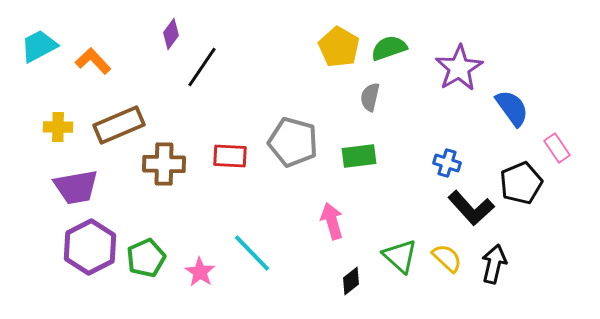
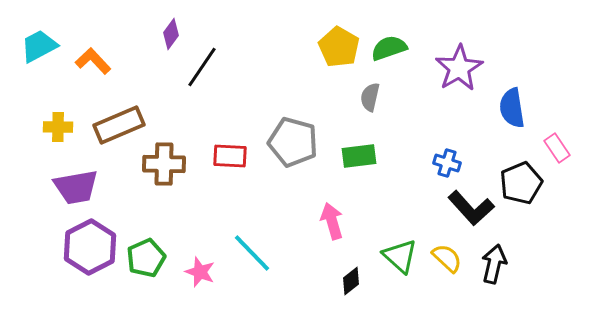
blue semicircle: rotated 153 degrees counterclockwise
pink star: rotated 12 degrees counterclockwise
